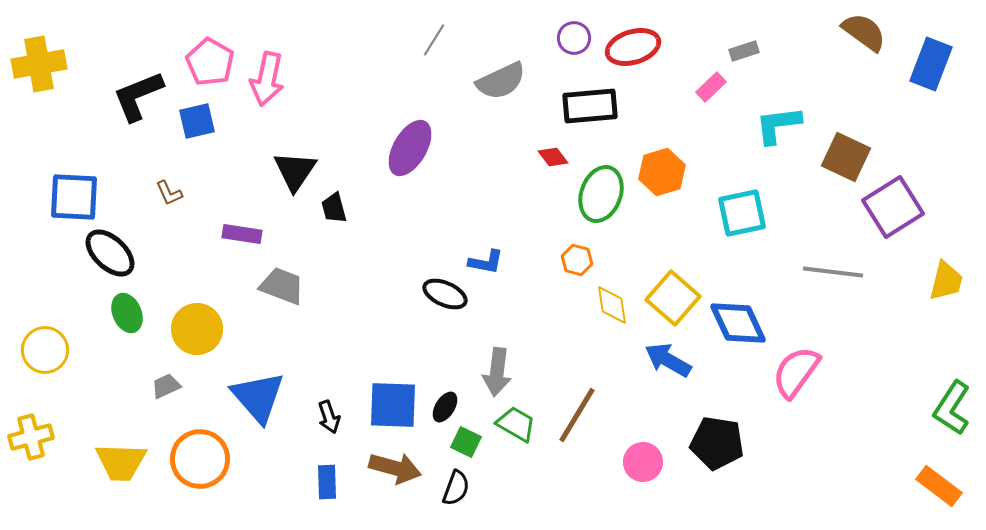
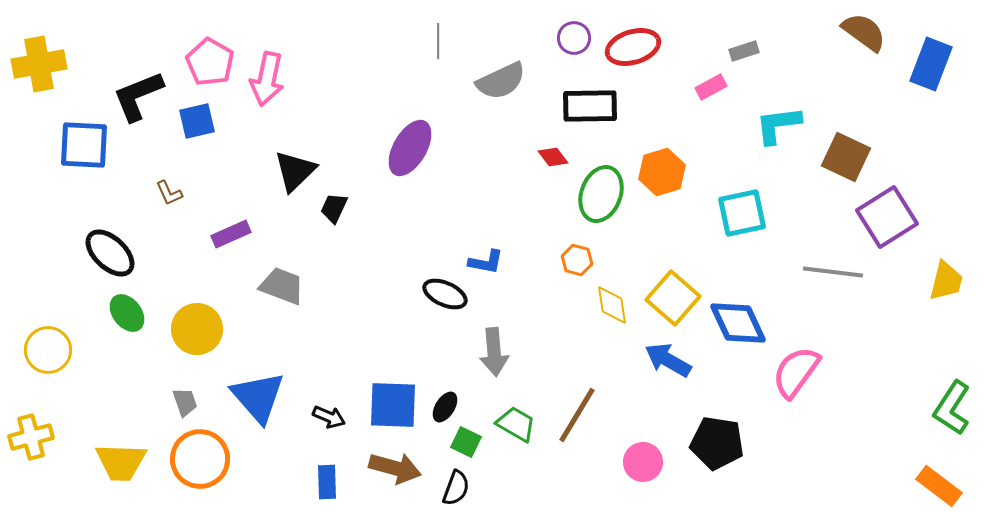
gray line at (434, 40): moved 4 px right, 1 px down; rotated 32 degrees counterclockwise
pink rectangle at (711, 87): rotated 16 degrees clockwise
black rectangle at (590, 106): rotated 4 degrees clockwise
black triangle at (295, 171): rotated 12 degrees clockwise
blue square at (74, 197): moved 10 px right, 52 px up
purple square at (893, 207): moved 6 px left, 10 px down
black trapezoid at (334, 208): rotated 40 degrees clockwise
purple rectangle at (242, 234): moved 11 px left; rotated 33 degrees counterclockwise
green ellipse at (127, 313): rotated 15 degrees counterclockwise
yellow circle at (45, 350): moved 3 px right
gray arrow at (497, 372): moved 3 px left, 20 px up; rotated 12 degrees counterclockwise
gray trapezoid at (166, 386): moved 19 px right, 16 px down; rotated 96 degrees clockwise
black arrow at (329, 417): rotated 48 degrees counterclockwise
